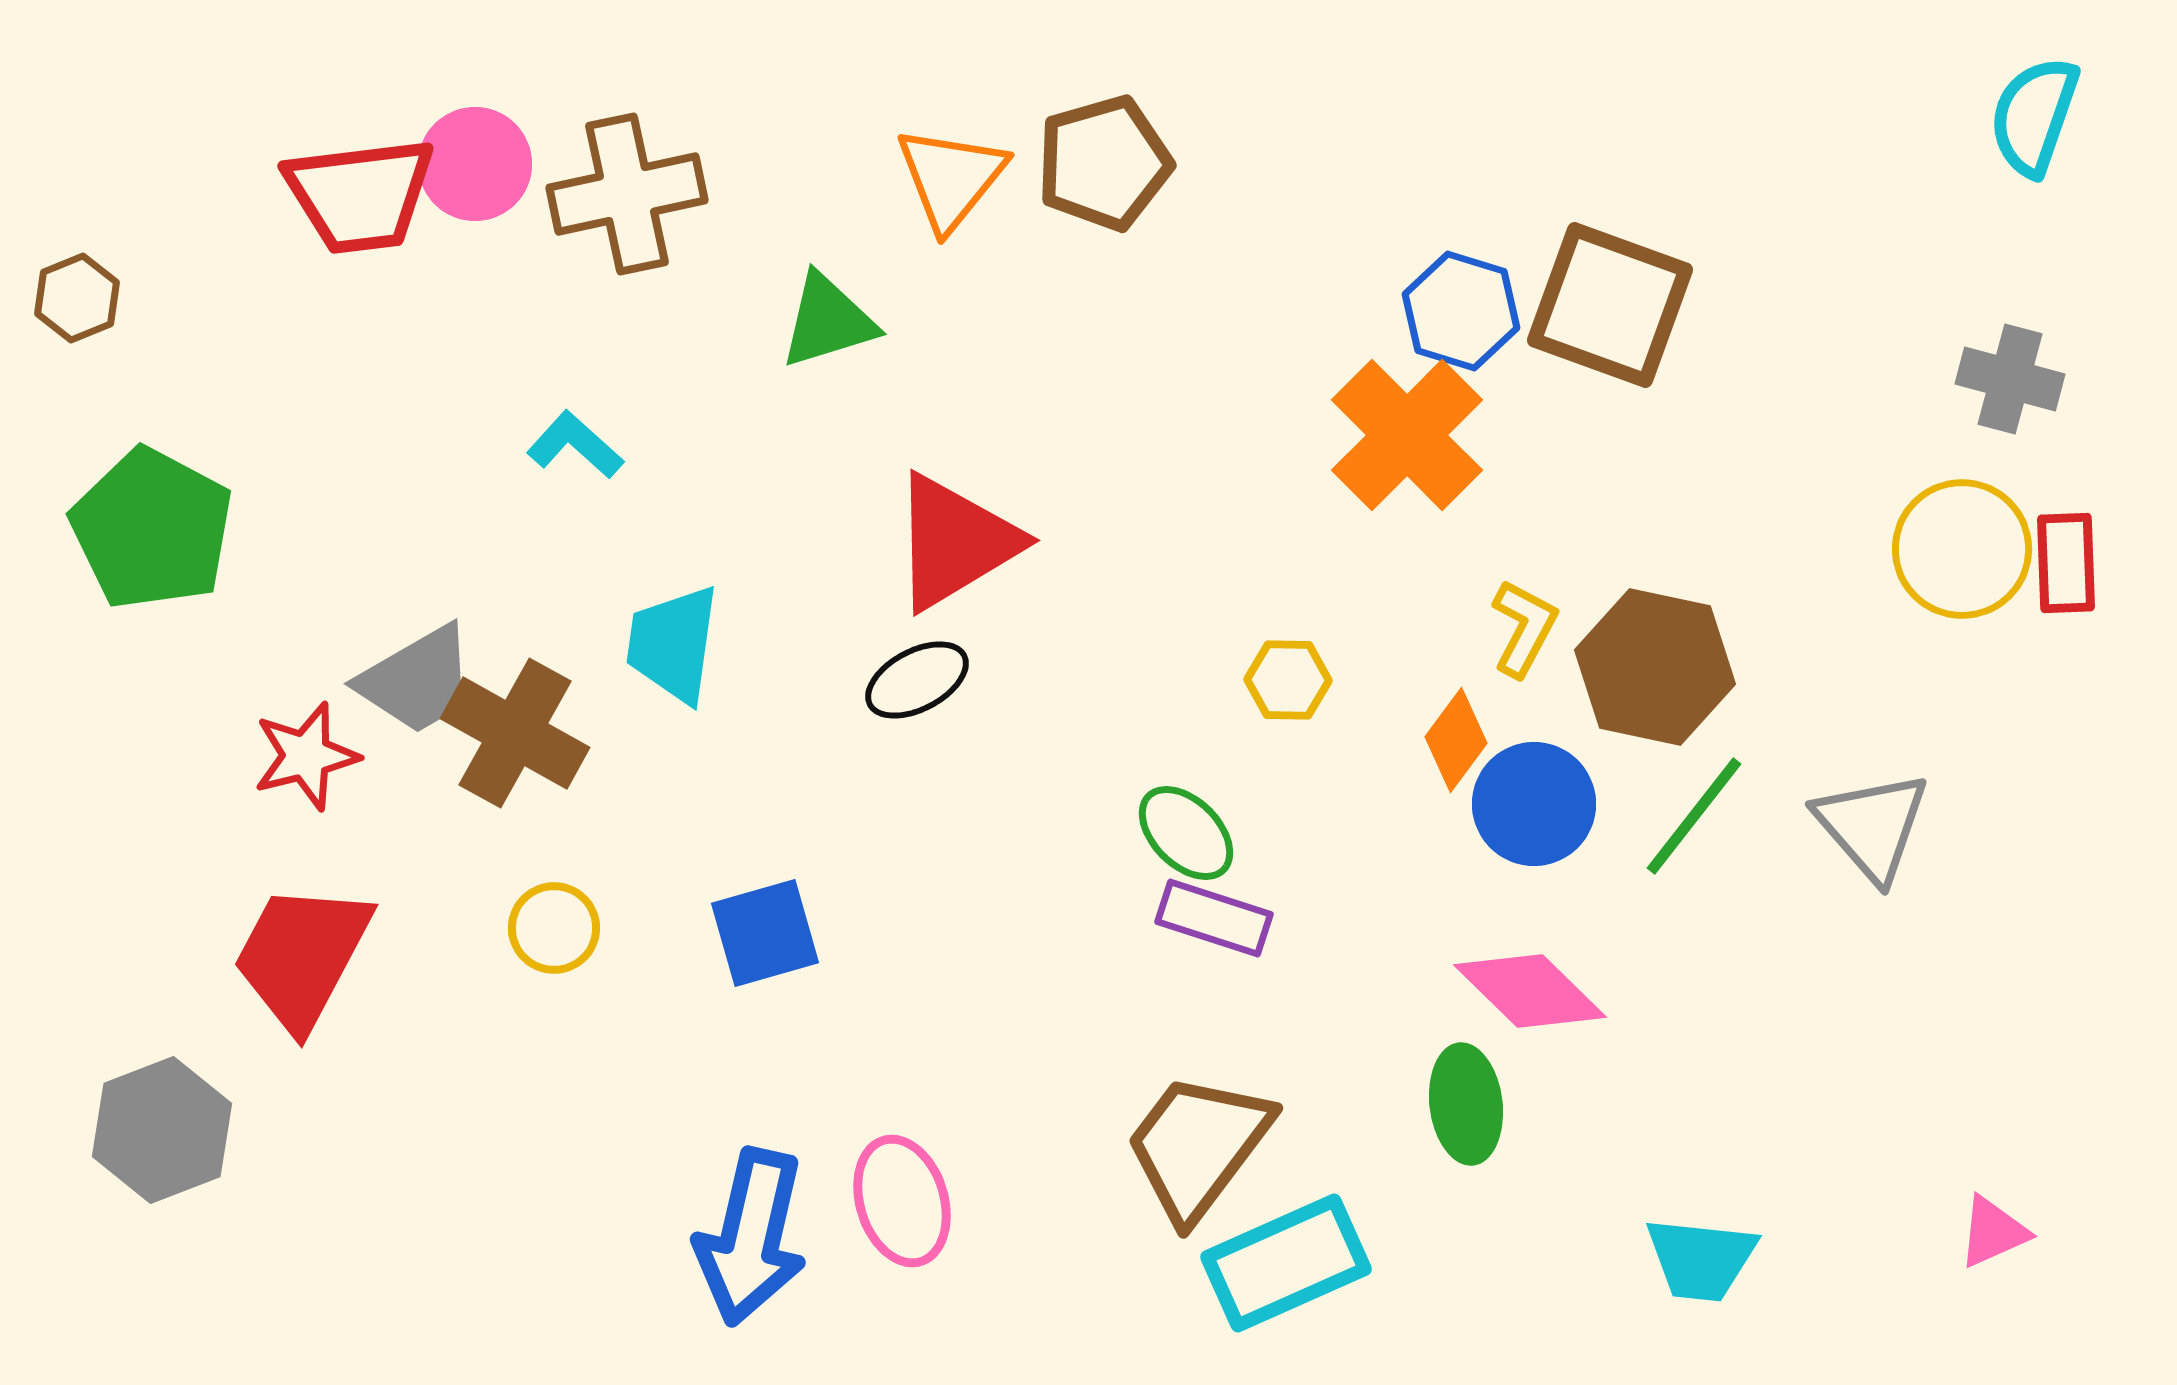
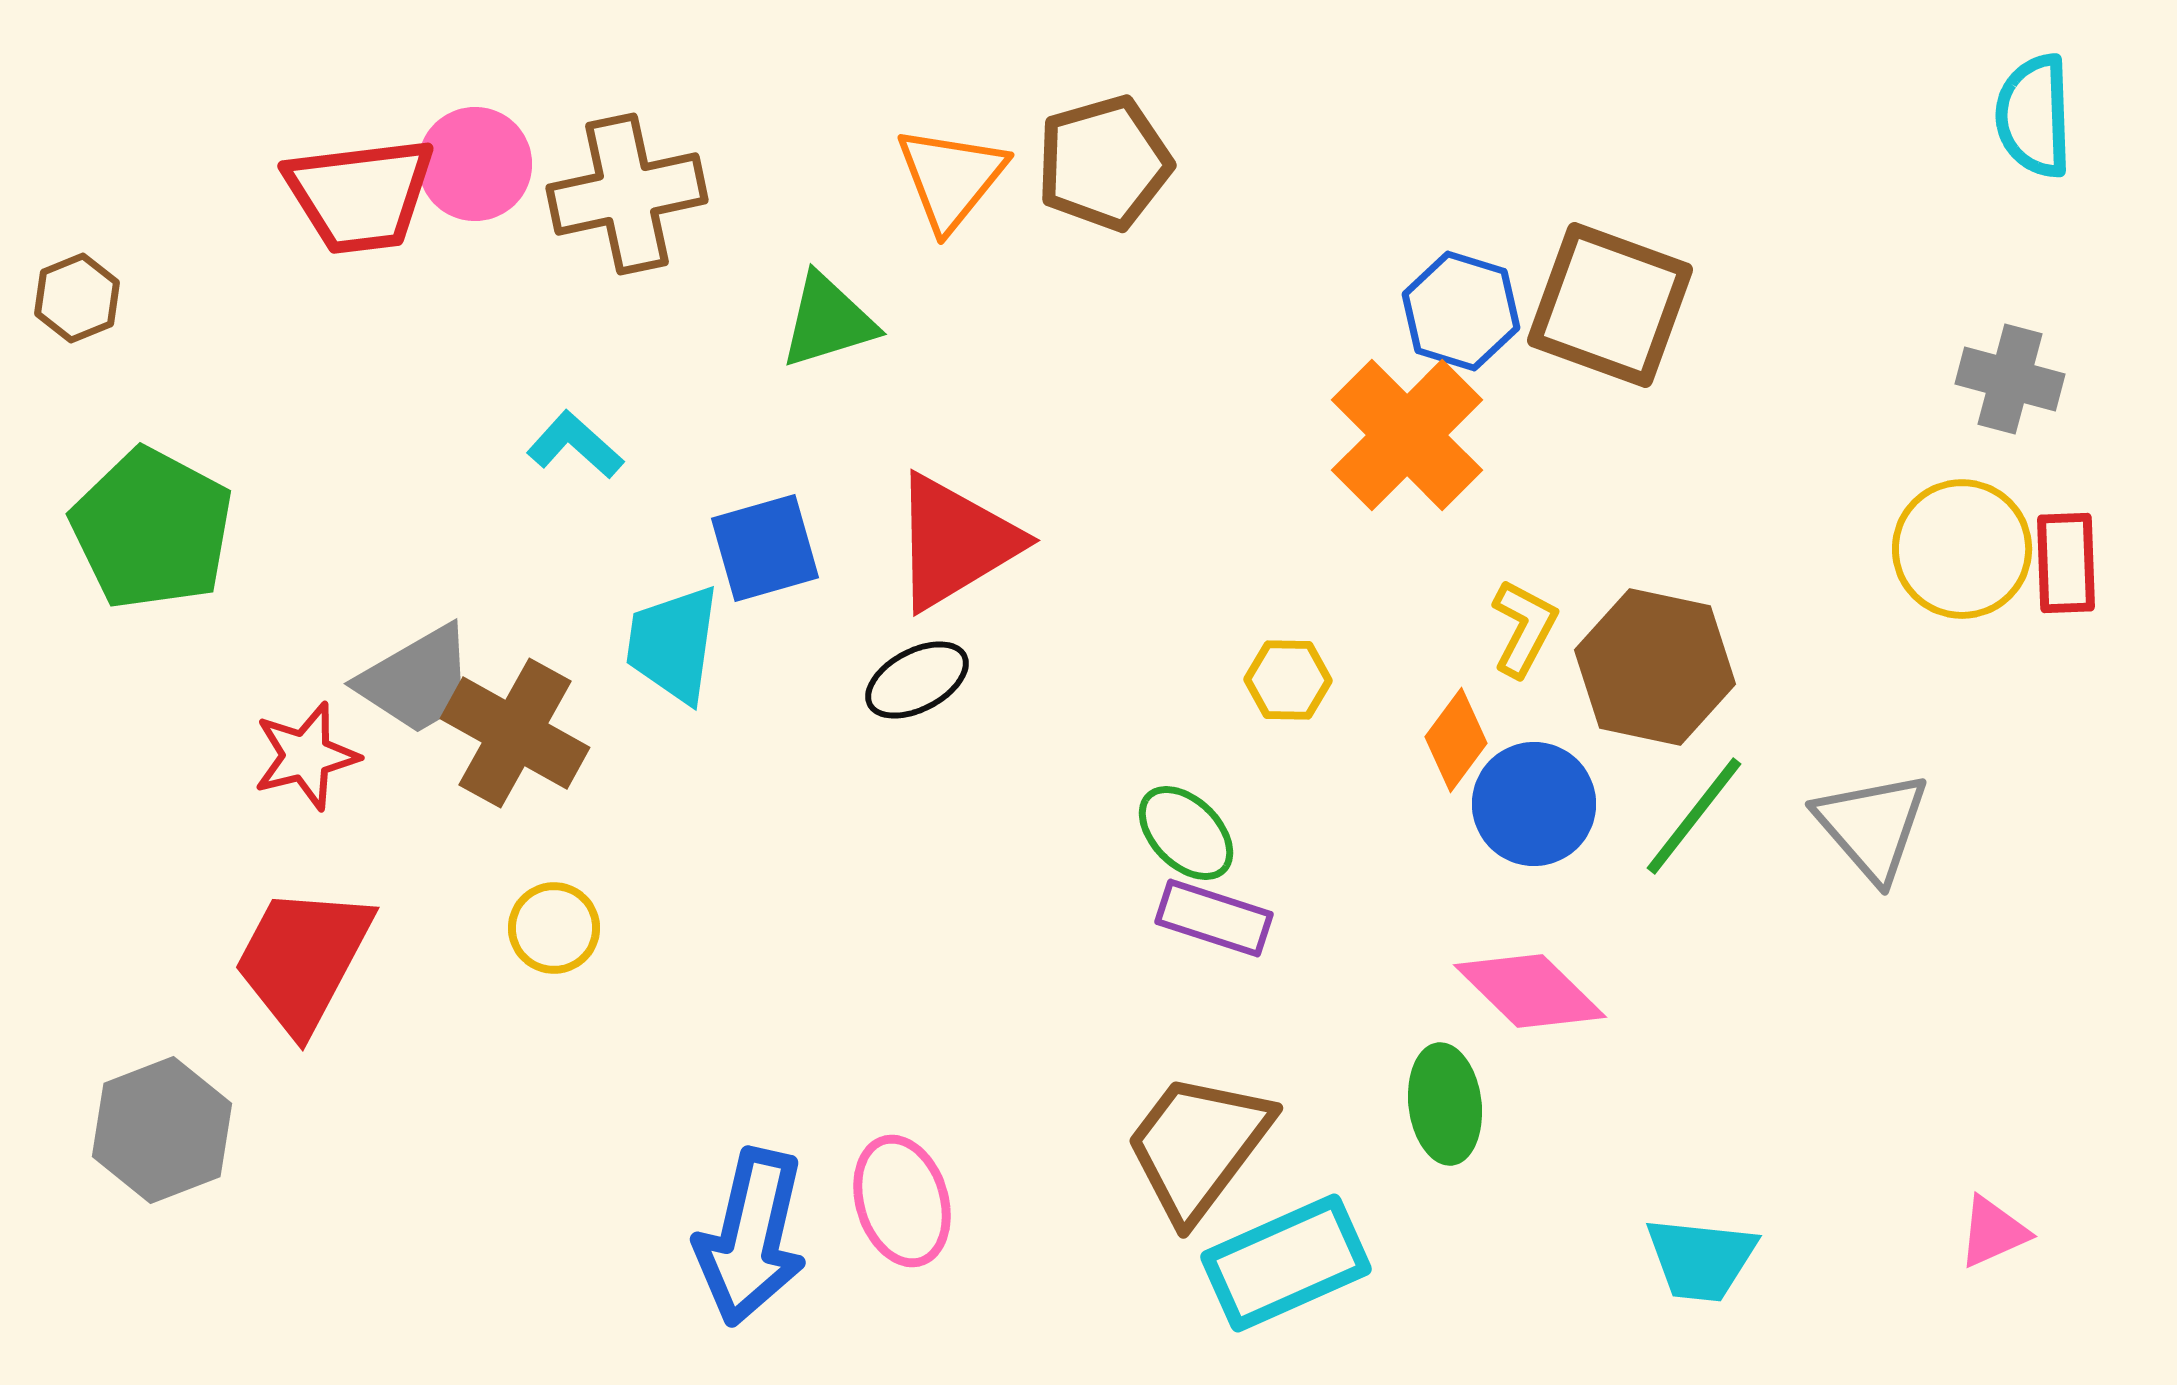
cyan semicircle at (2034, 116): rotated 21 degrees counterclockwise
blue square at (765, 933): moved 385 px up
red trapezoid at (302, 956): moved 1 px right, 3 px down
green ellipse at (1466, 1104): moved 21 px left
